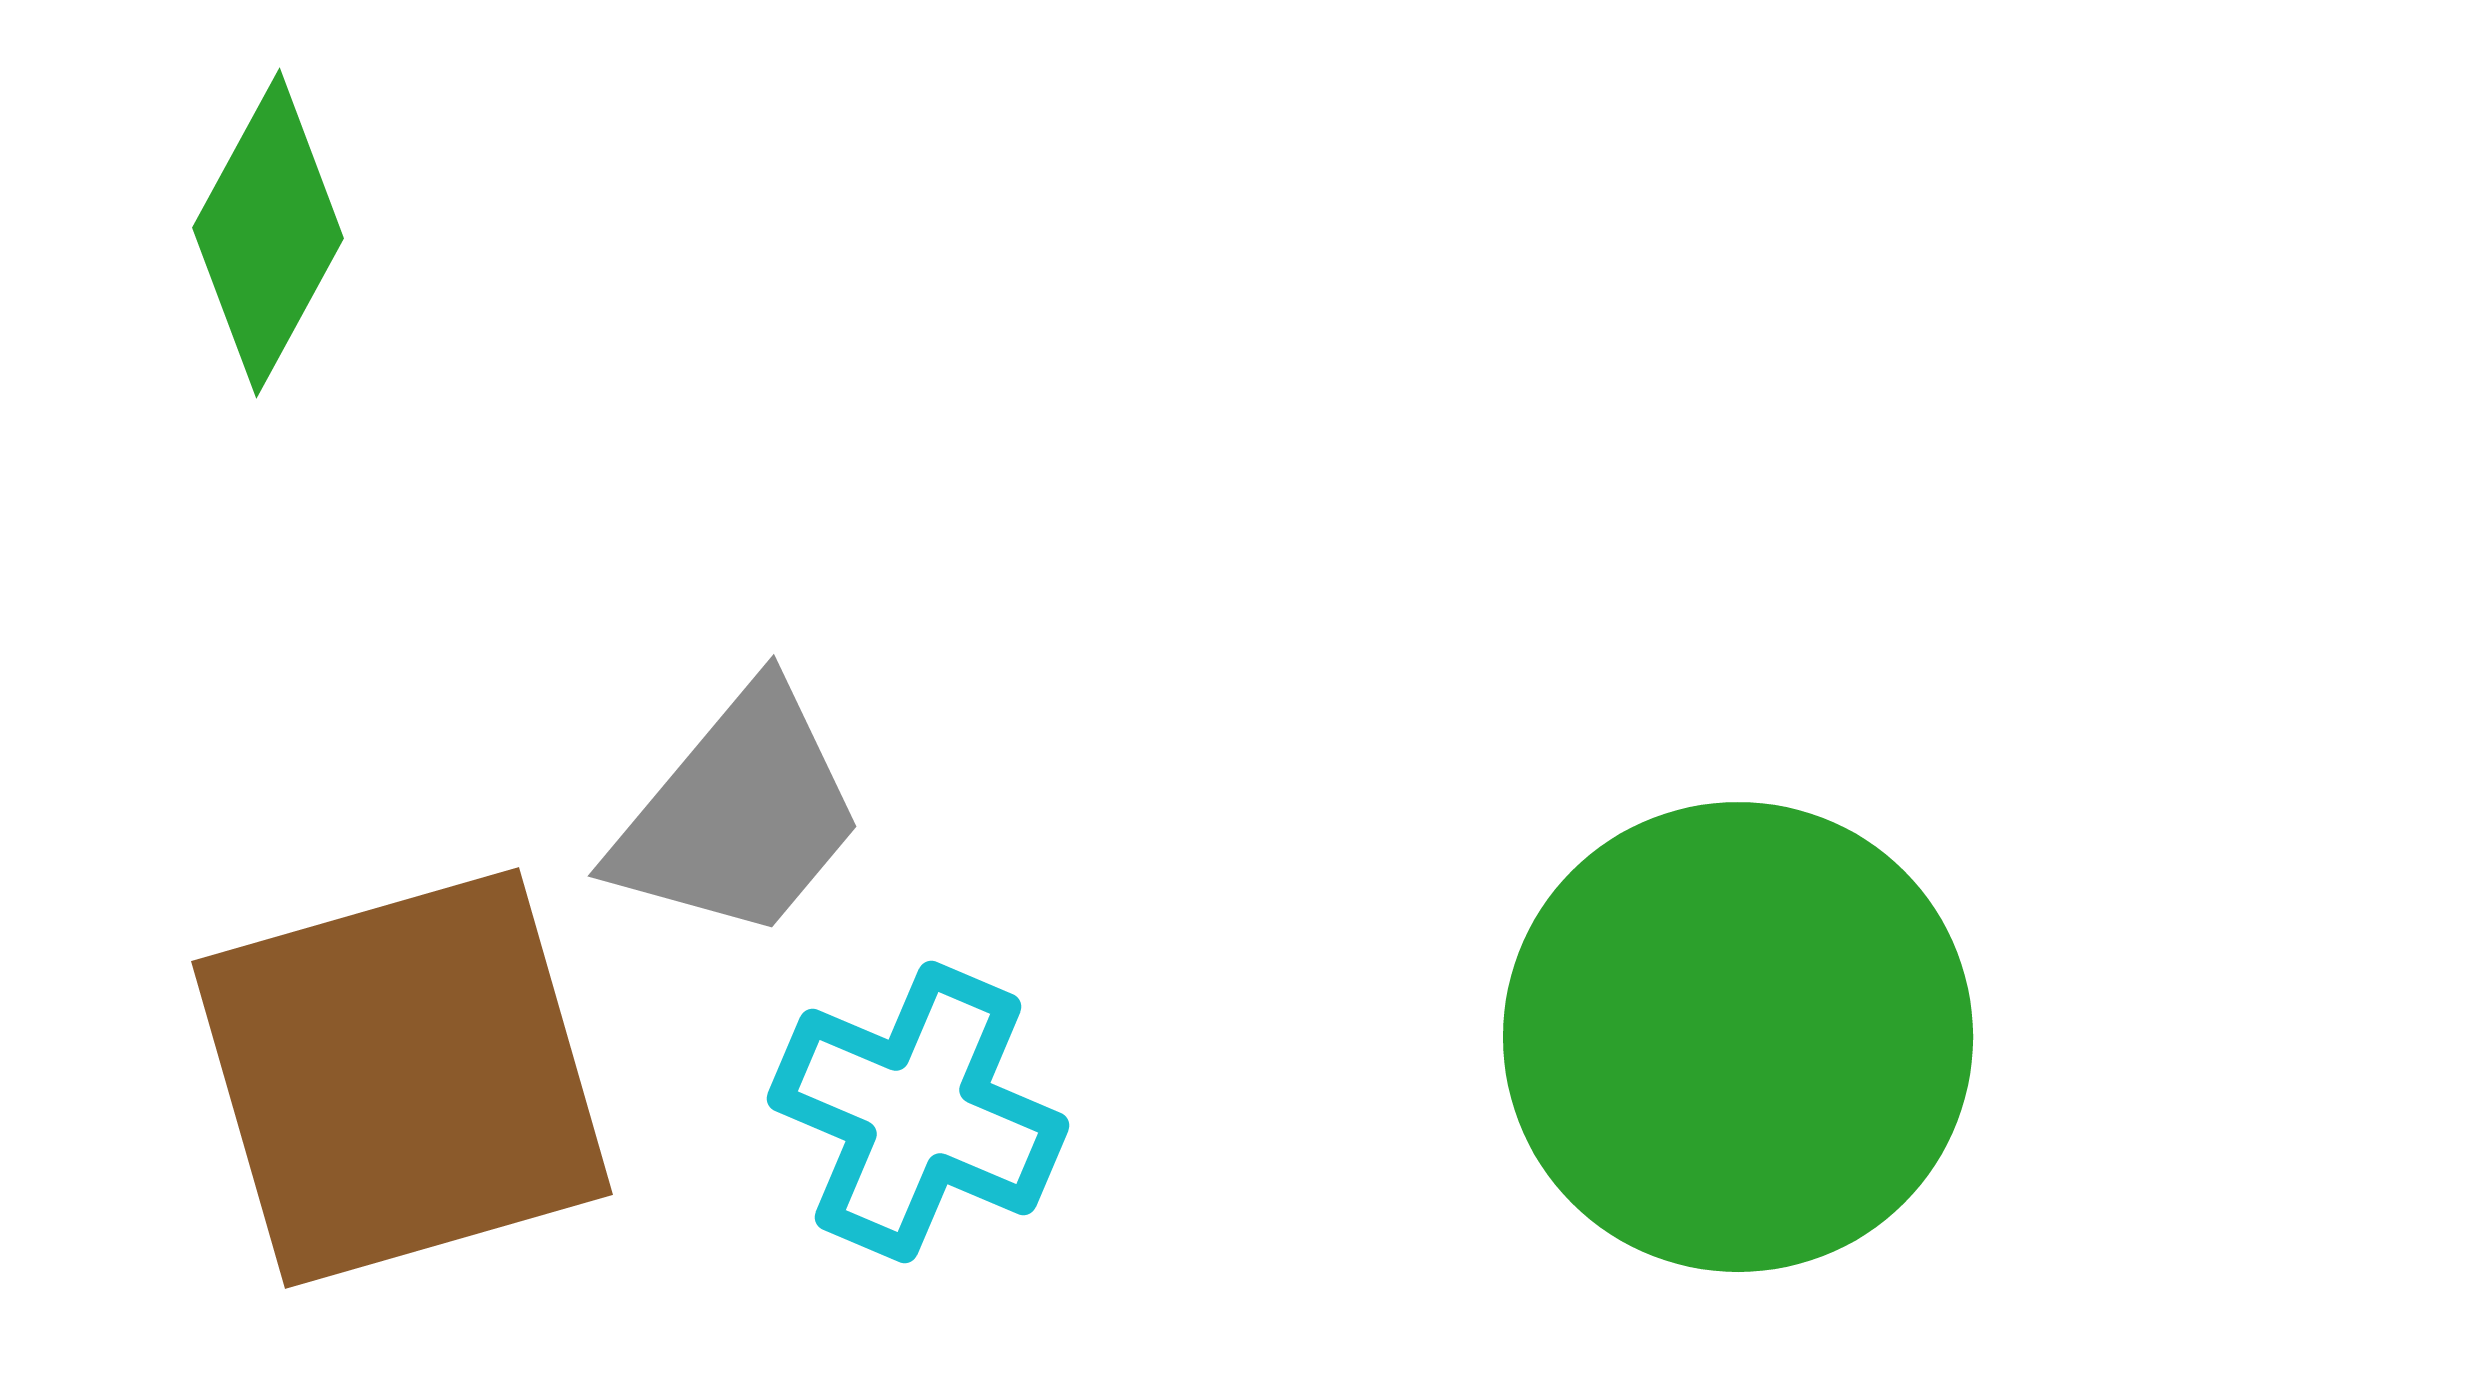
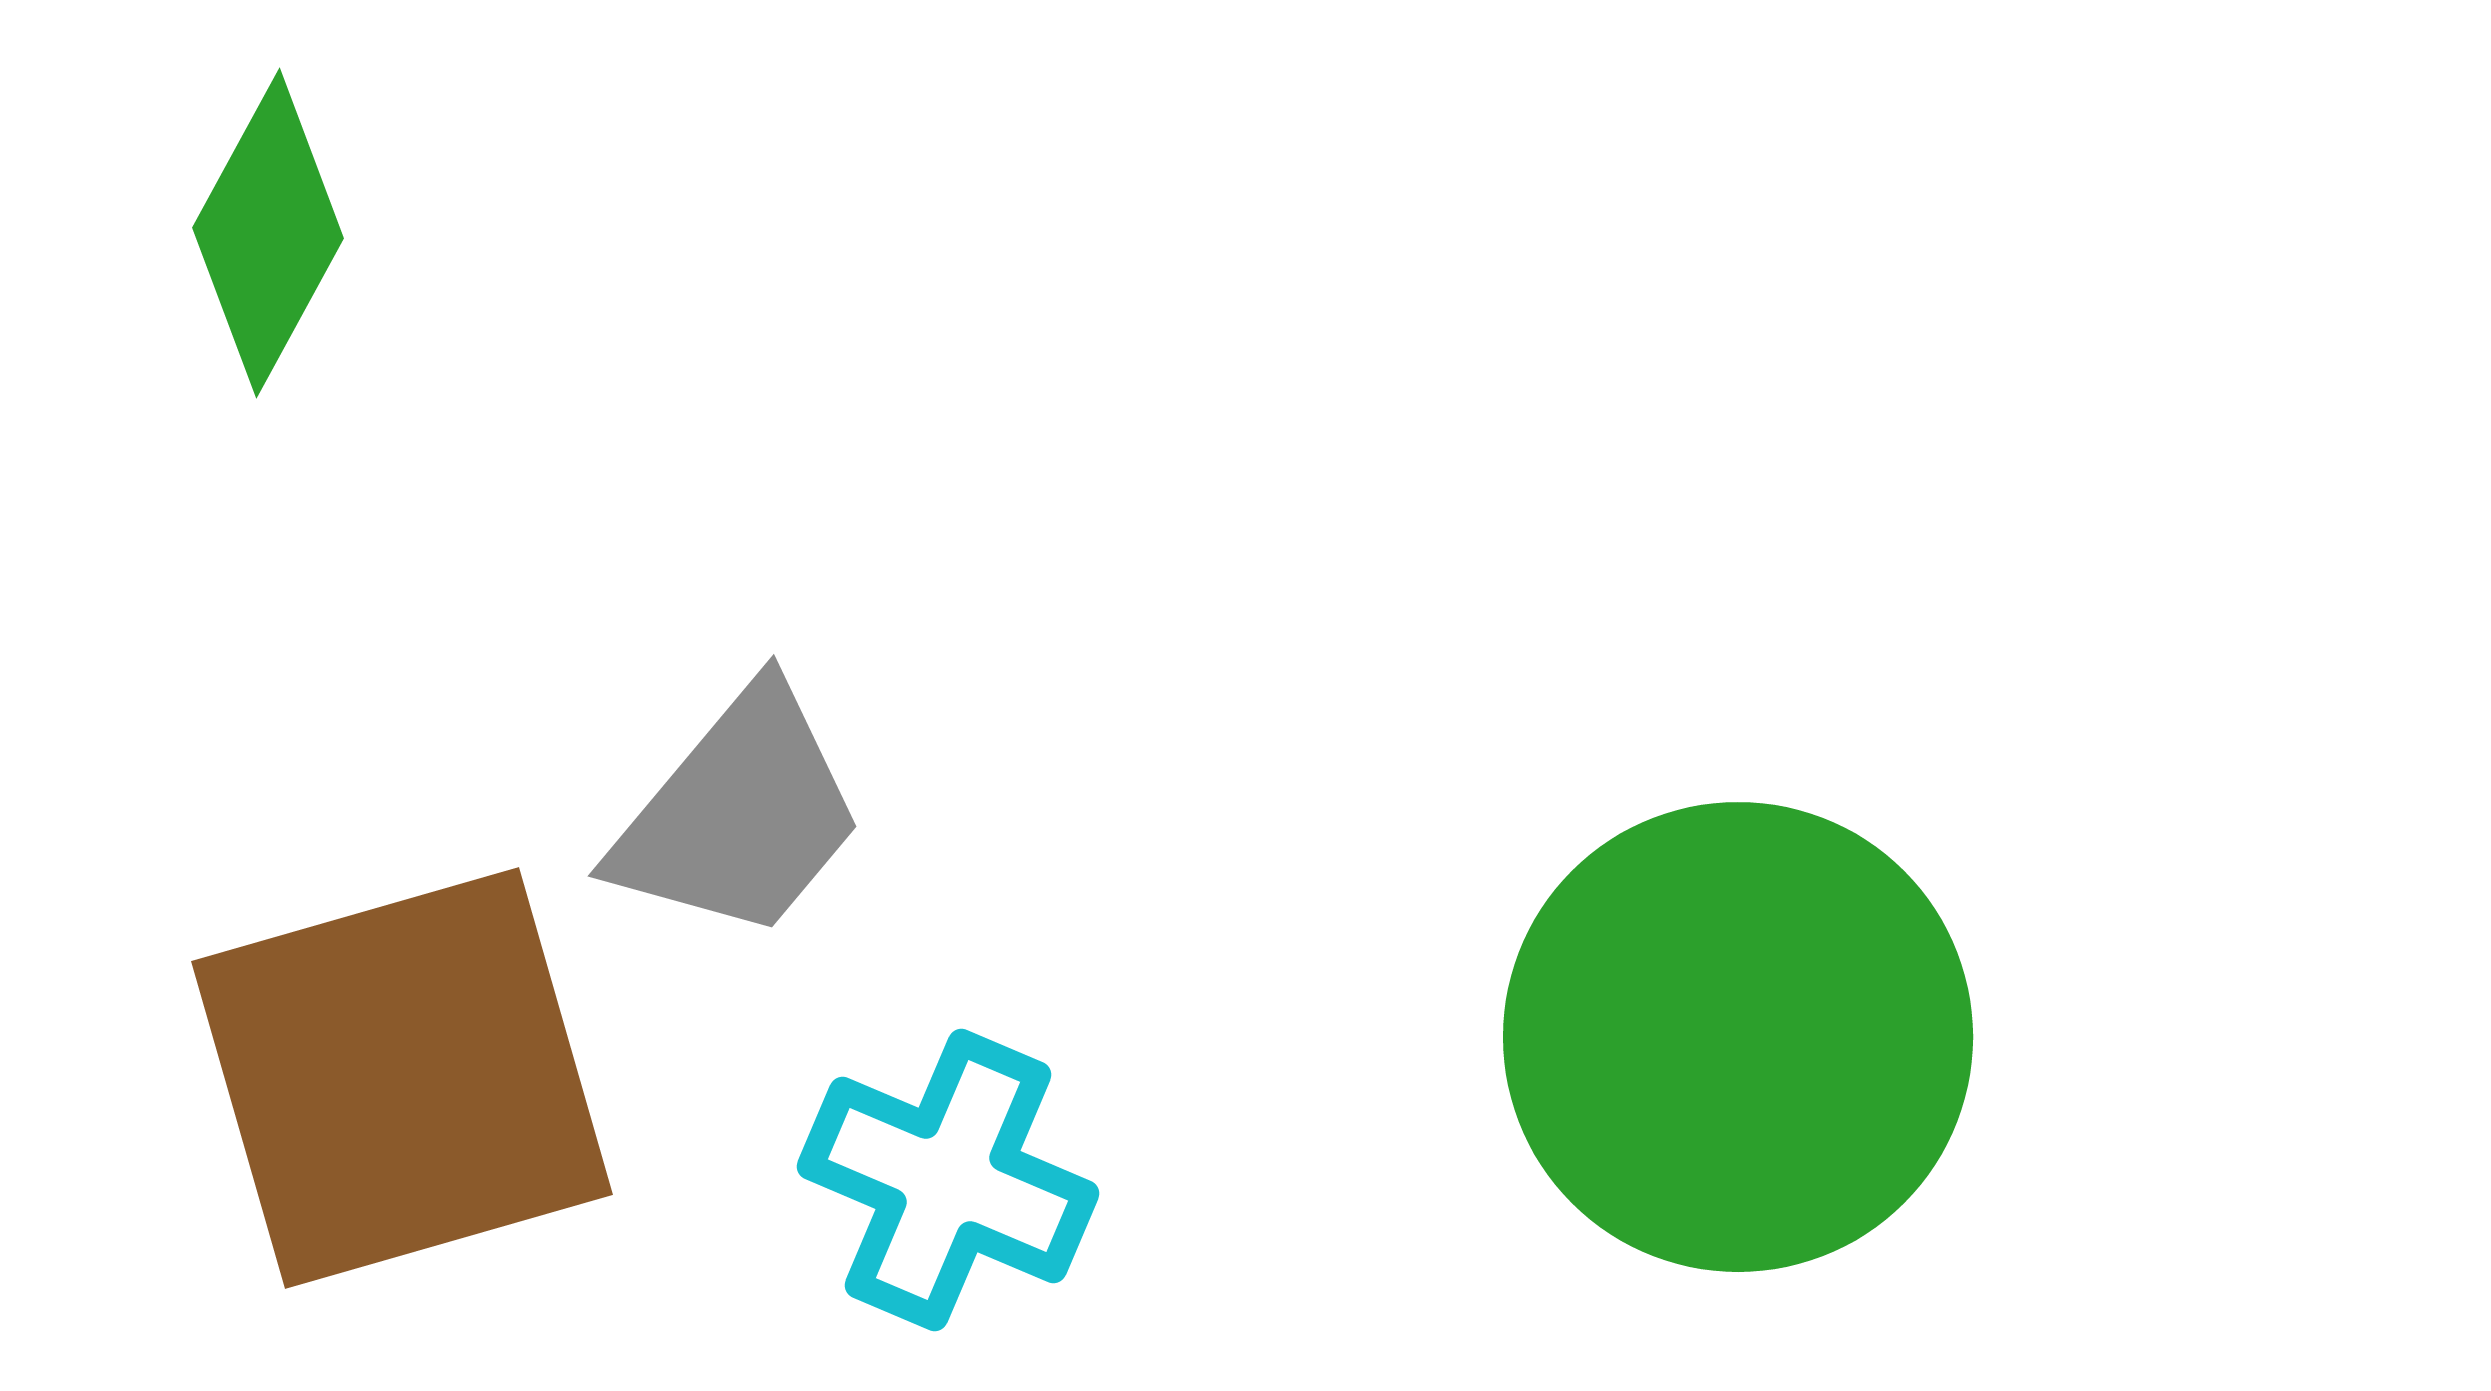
cyan cross: moved 30 px right, 68 px down
